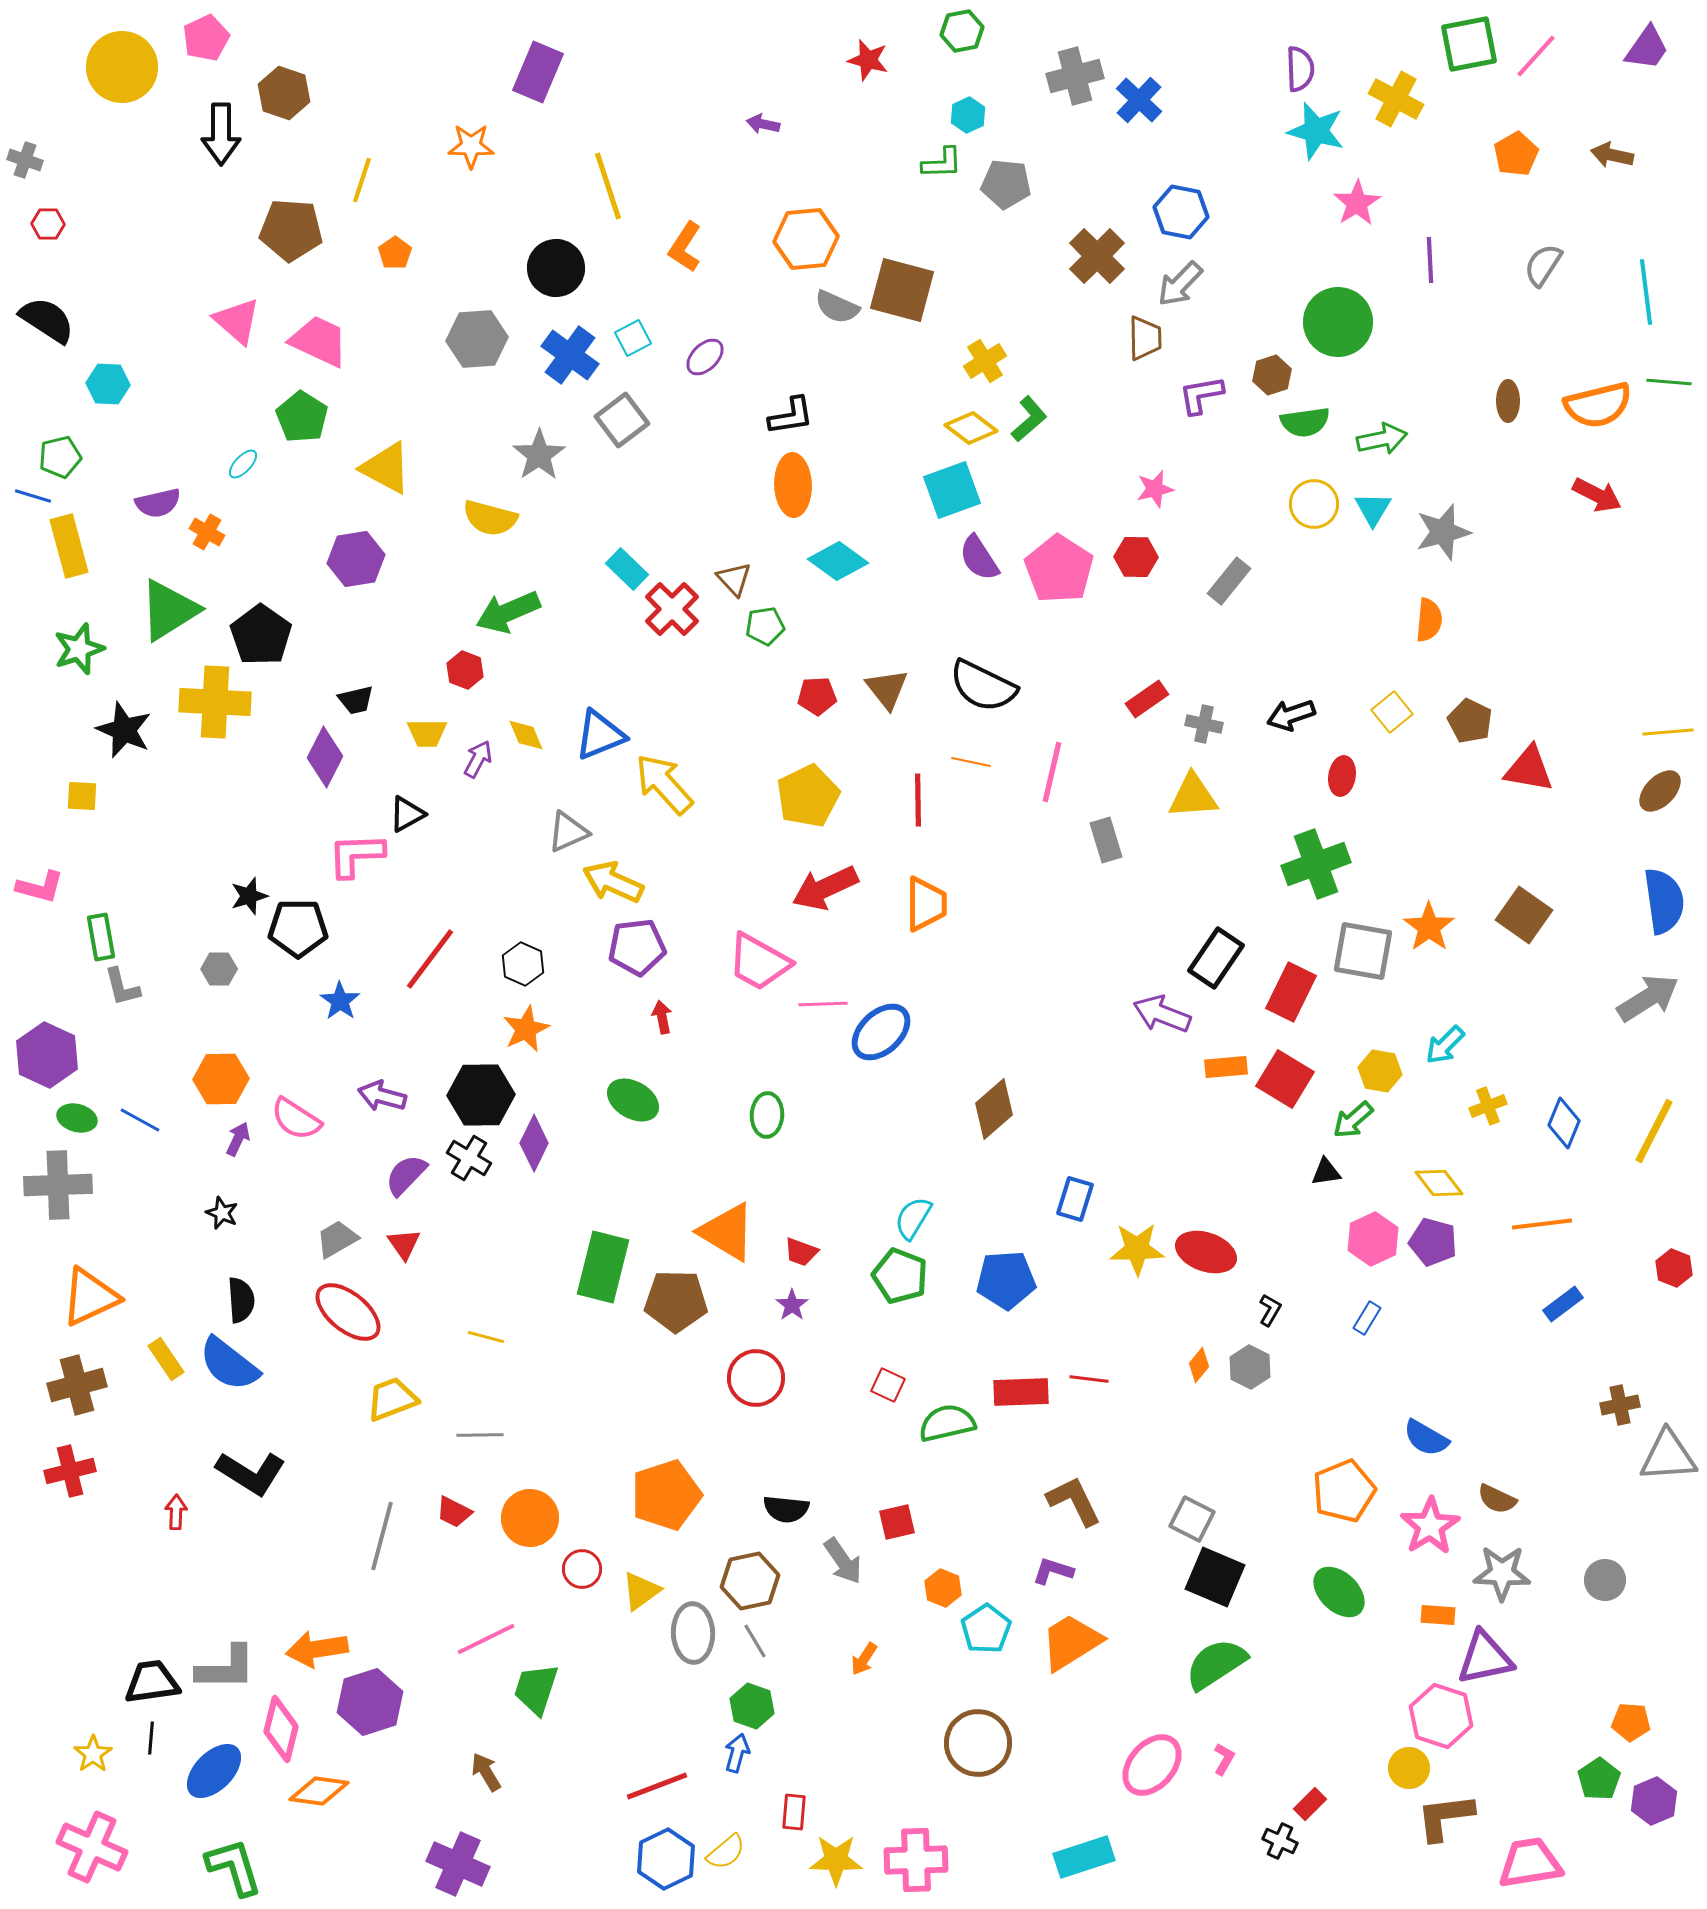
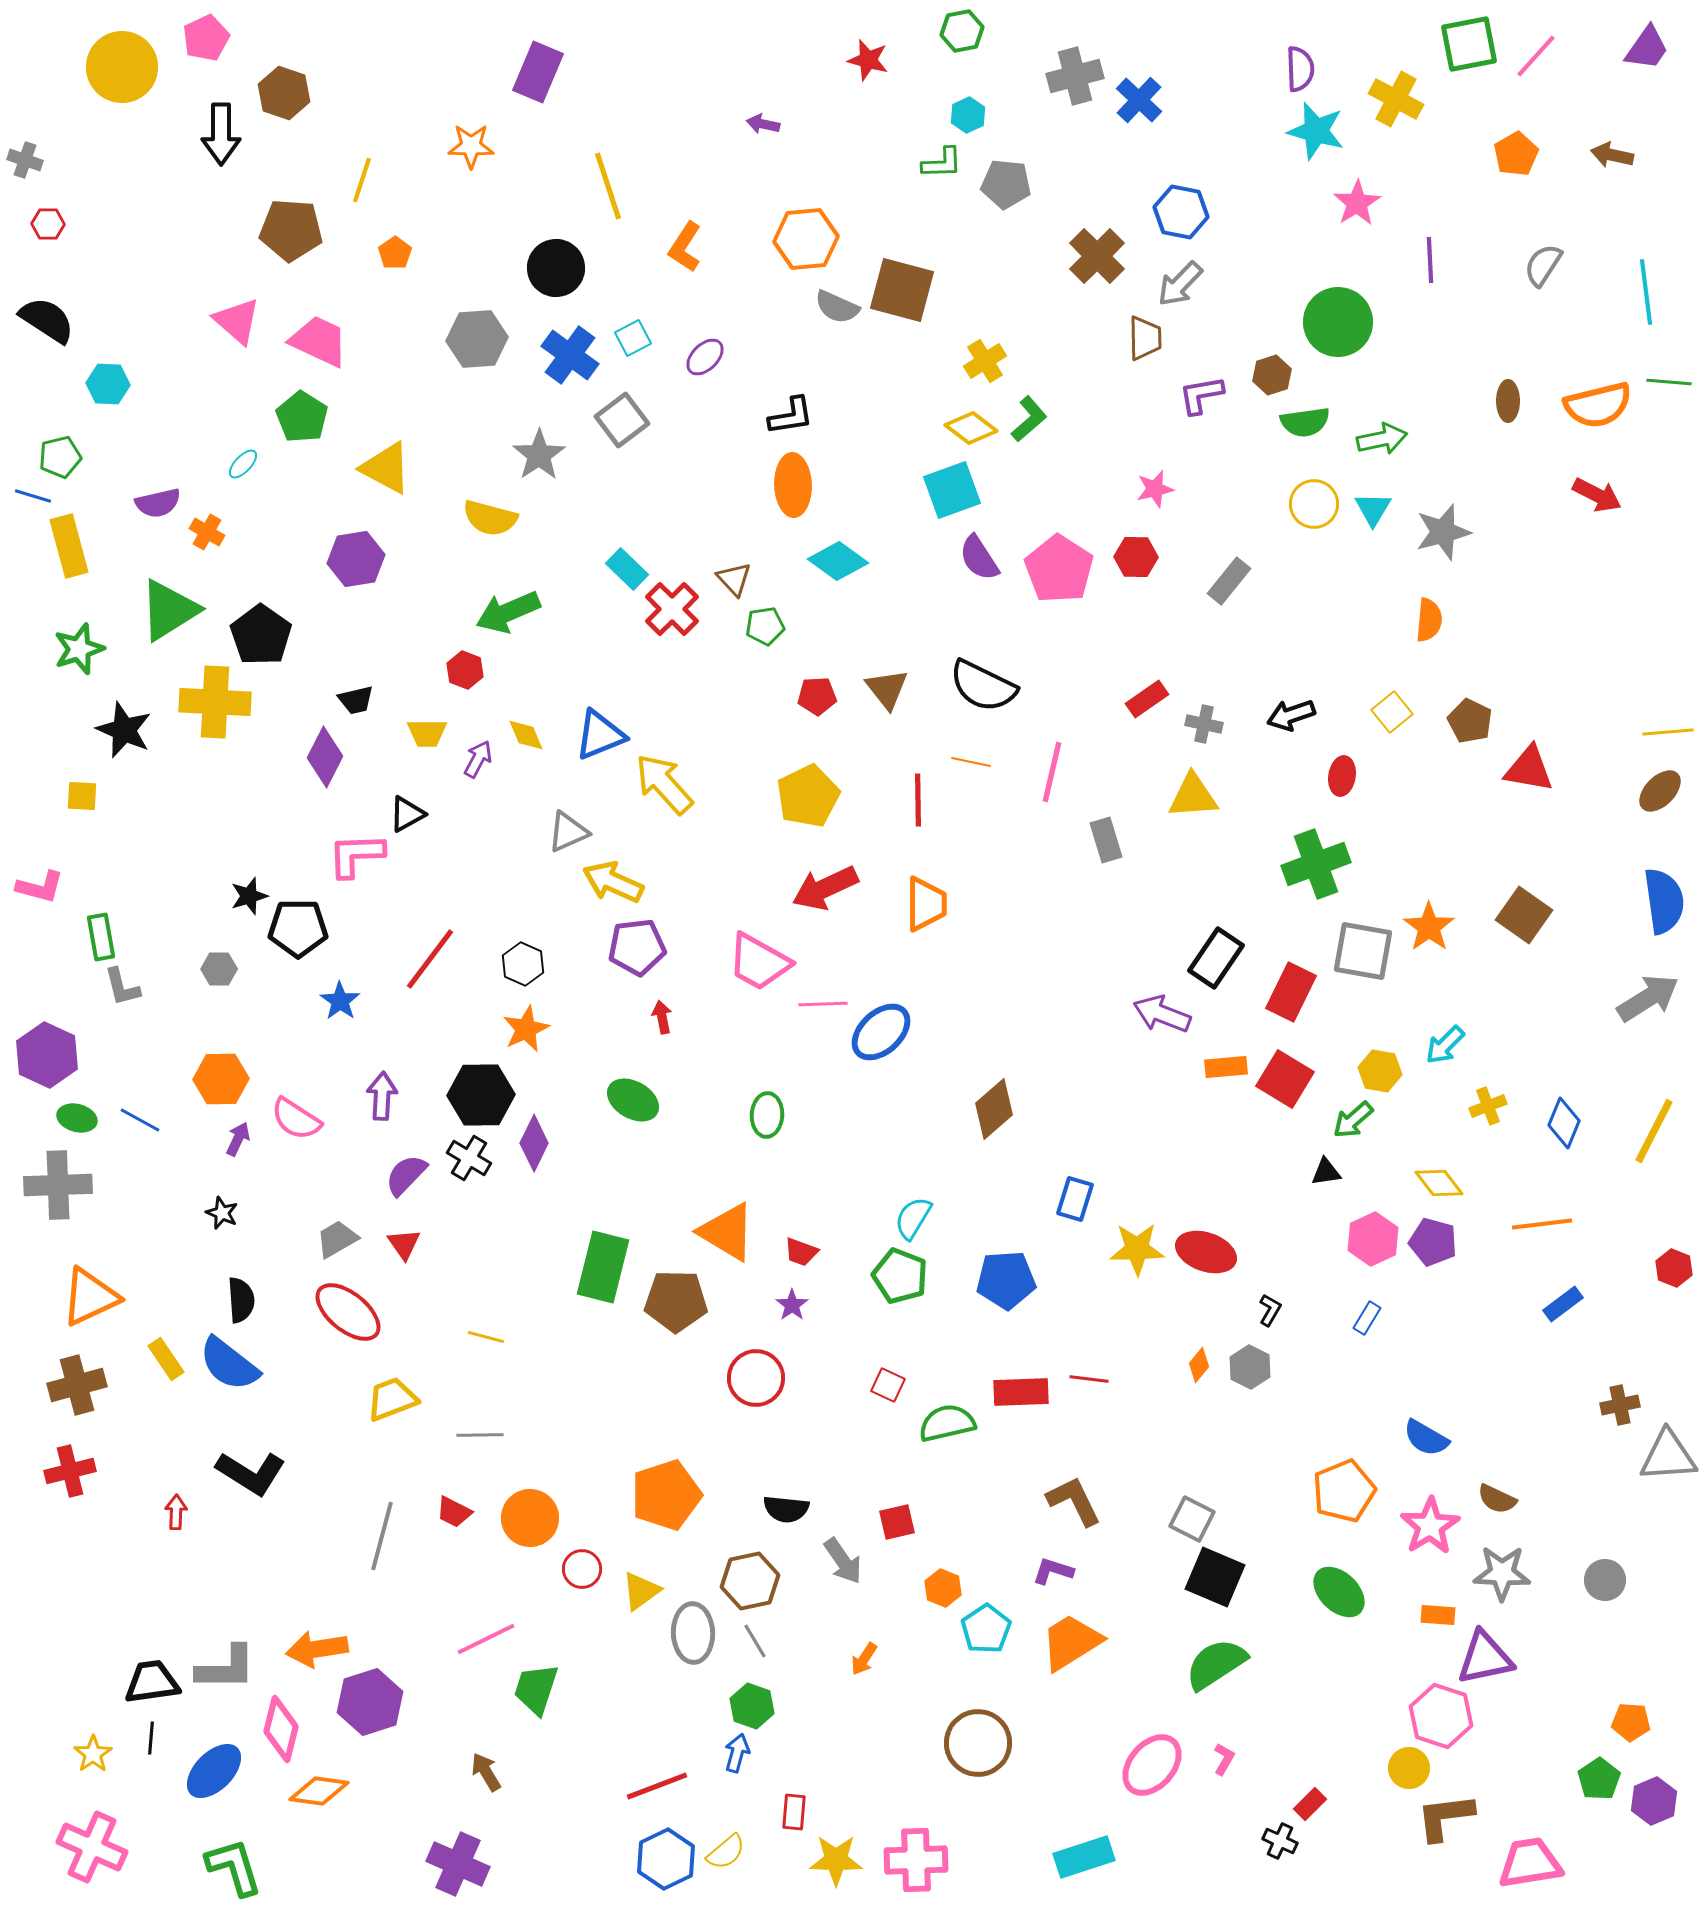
purple arrow at (382, 1096): rotated 78 degrees clockwise
